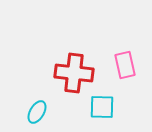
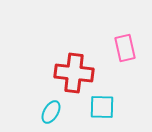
pink rectangle: moved 17 px up
cyan ellipse: moved 14 px right
